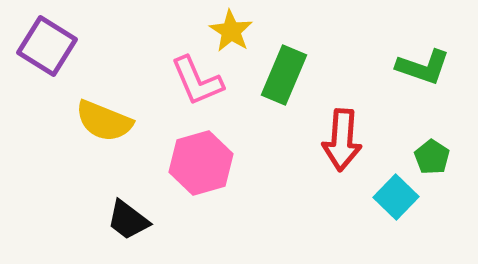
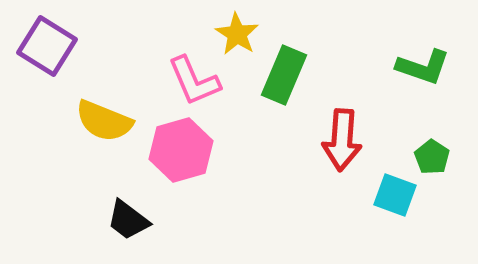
yellow star: moved 6 px right, 3 px down
pink L-shape: moved 3 px left
pink hexagon: moved 20 px left, 13 px up
cyan square: moved 1 px left, 2 px up; rotated 24 degrees counterclockwise
